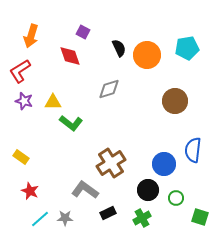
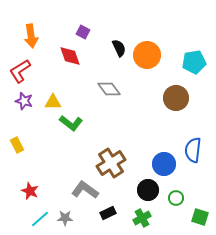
orange arrow: rotated 25 degrees counterclockwise
cyan pentagon: moved 7 px right, 14 px down
gray diamond: rotated 70 degrees clockwise
brown circle: moved 1 px right, 3 px up
yellow rectangle: moved 4 px left, 12 px up; rotated 28 degrees clockwise
